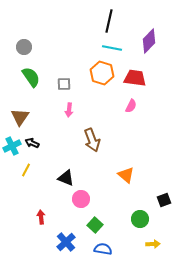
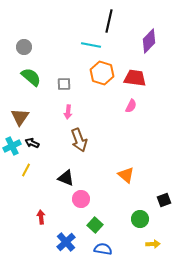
cyan line: moved 21 px left, 3 px up
green semicircle: rotated 15 degrees counterclockwise
pink arrow: moved 1 px left, 2 px down
brown arrow: moved 13 px left
